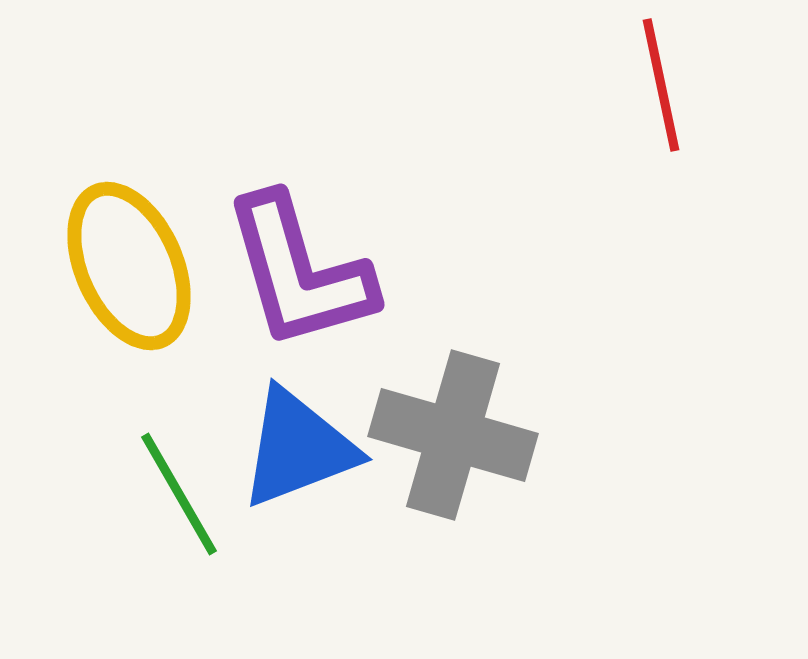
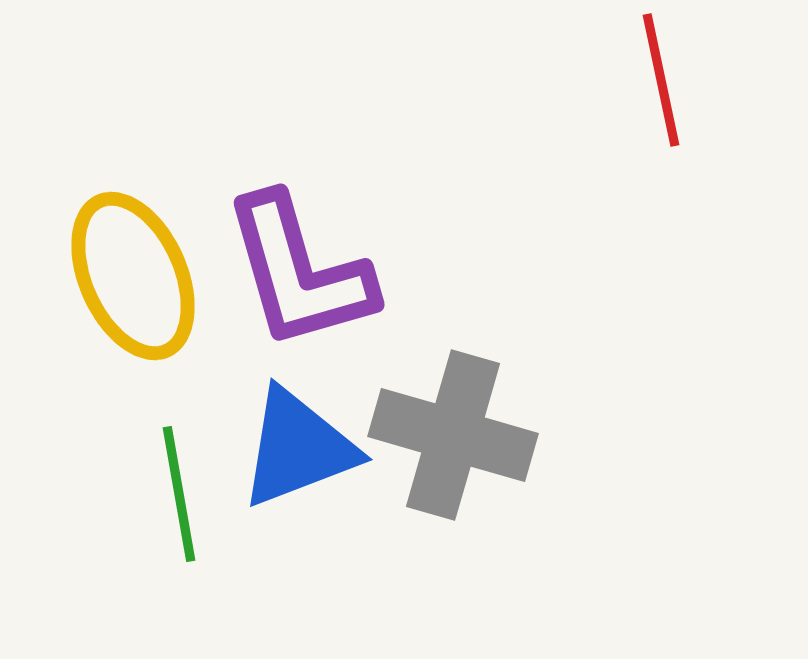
red line: moved 5 px up
yellow ellipse: moved 4 px right, 10 px down
green line: rotated 20 degrees clockwise
